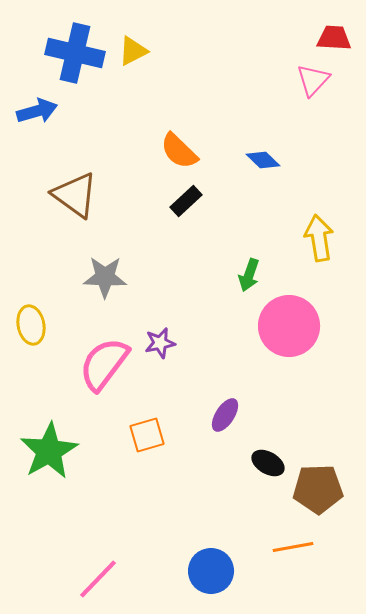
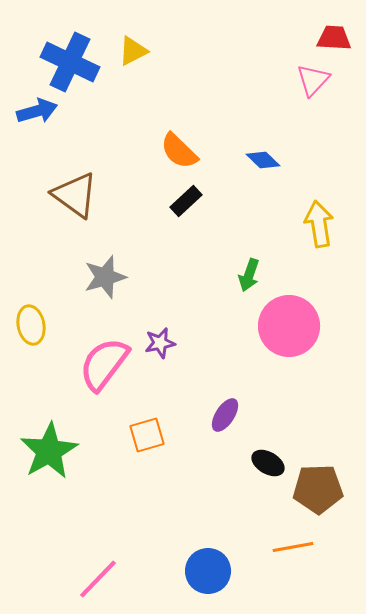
blue cross: moved 5 px left, 9 px down; rotated 12 degrees clockwise
yellow arrow: moved 14 px up
gray star: rotated 18 degrees counterclockwise
blue circle: moved 3 px left
